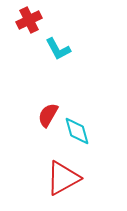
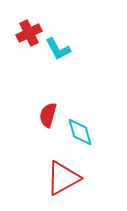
red cross: moved 13 px down
red semicircle: rotated 15 degrees counterclockwise
cyan diamond: moved 3 px right, 1 px down
